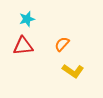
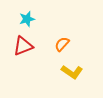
red triangle: rotated 15 degrees counterclockwise
yellow L-shape: moved 1 px left, 1 px down
